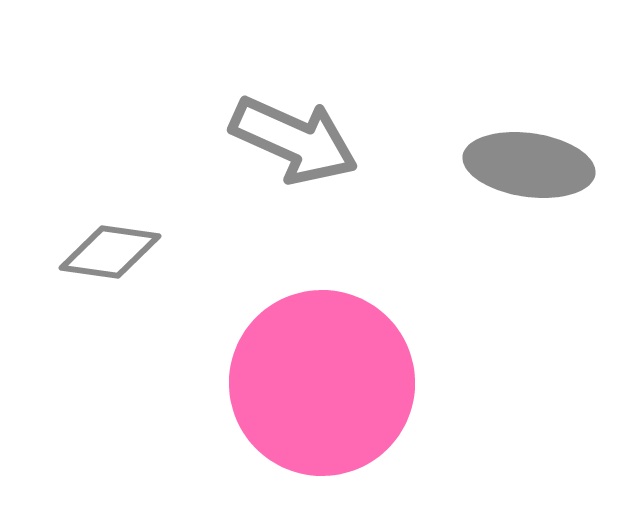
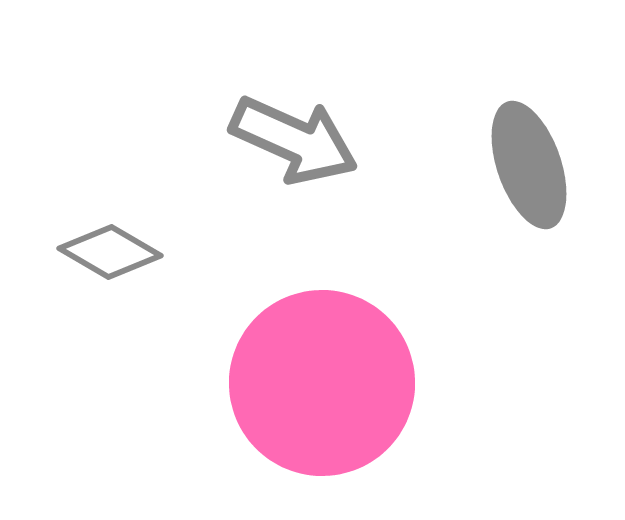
gray ellipse: rotated 63 degrees clockwise
gray diamond: rotated 22 degrees clockwise
